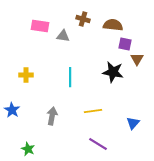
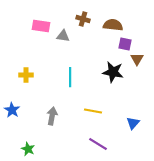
pink rectangle: moved 1 px right
yellow line: rotated 18 degrees clockwise
